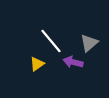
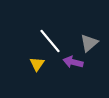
white line: moved 1 px left
yellow triangle: rotated 21 degrees counterclockwise
